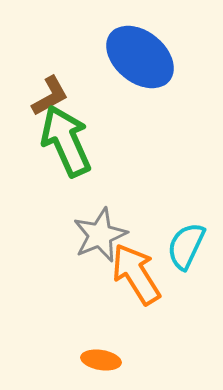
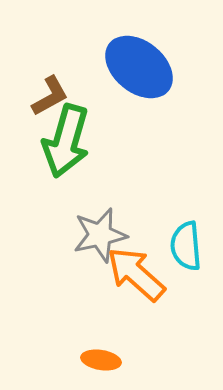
blue ellipse: moved 1 px left, 10 px down
green arrow: rotated 140 degrees counterclockwise
gray star: rotated 10 degrees clockwise
cyan semicircle: rotated 30 degrees counterclockwise
orange arrow: rotated 16 degrees counterclockwise
